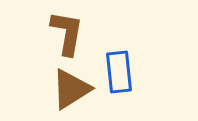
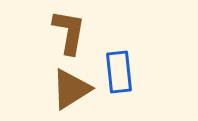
brown L-shape: moved 2 px right, 1 px up
